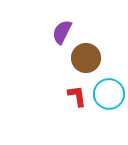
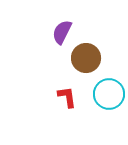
red L-shape: moved 10 px left, 1 px down
